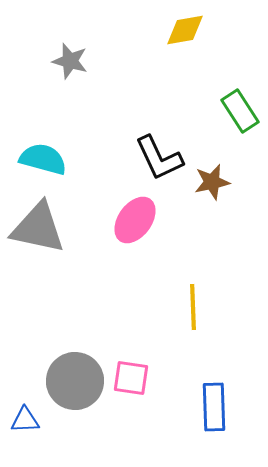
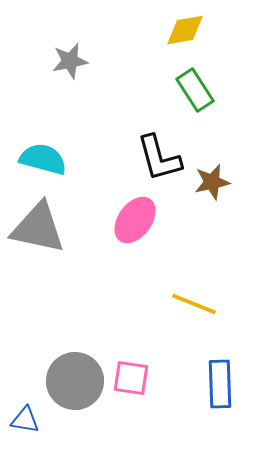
gray star: rotated 27 degrees counterclockwise
green rectangle: moved 45 px left, 21 px up
black L-shape: rotated 10 degrees clockwise
yellow line: moved 1 px right, 3 px up; rotated 66 degrees counterclockwise
blue rectangle: moved 6 px right, 23 px up
blue triangle: rotated 12 degrees clockwise
